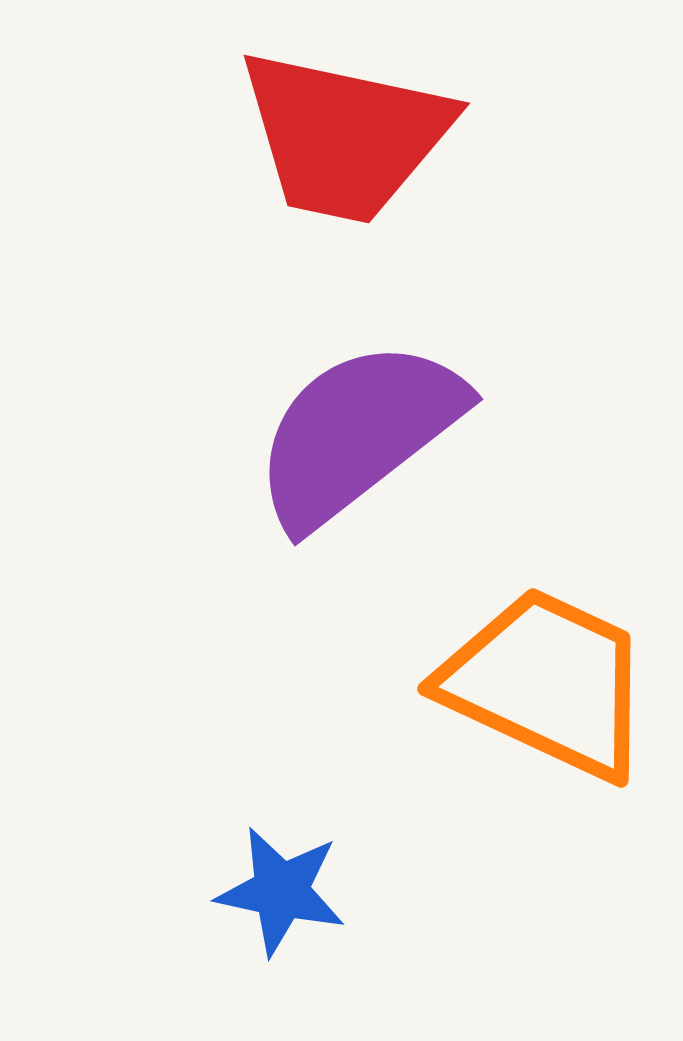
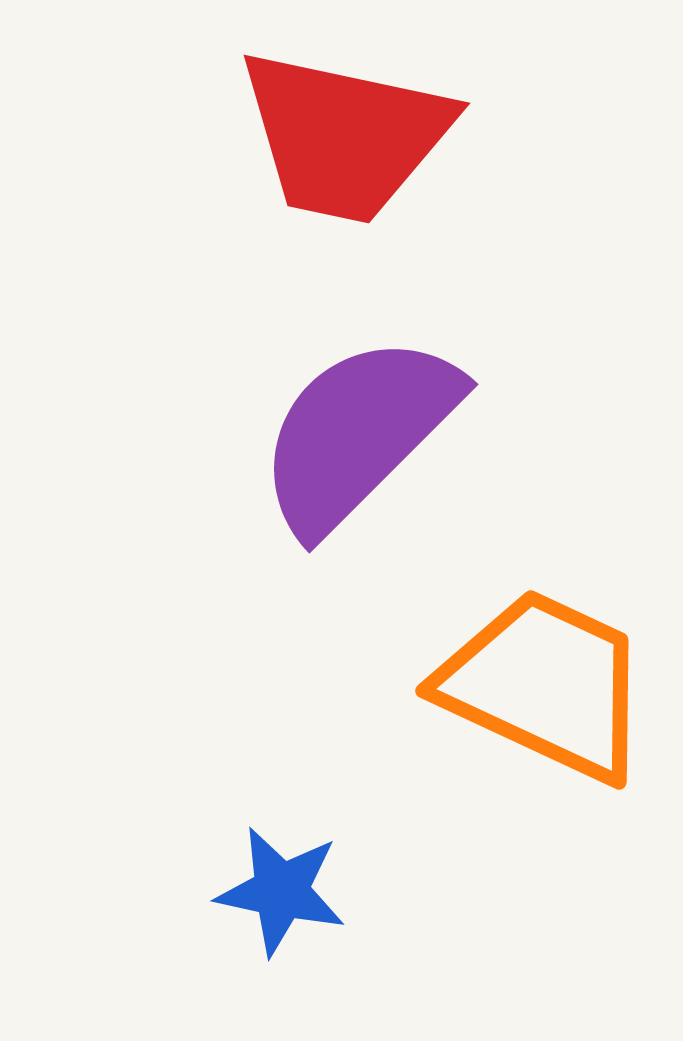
purple semicircle: rotated 7 degrees counterclockwise
orange trapezoid: moved 2 px left, 2 px down
